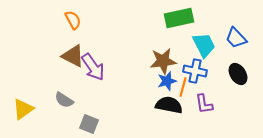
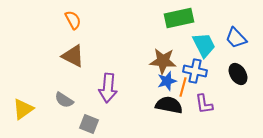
brown star: rotated 12 degrees clockwise
purple arrow: moved 15 px right, 21 px down; rotated 40 degrees clockwise
